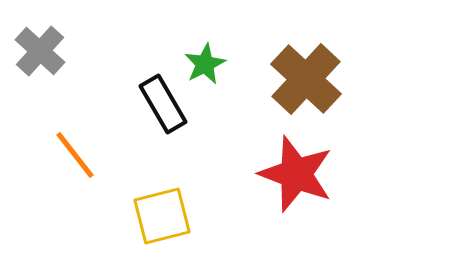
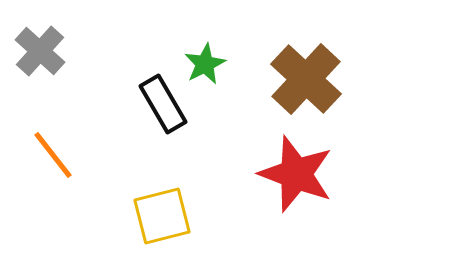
orange line: moved 22 px left
